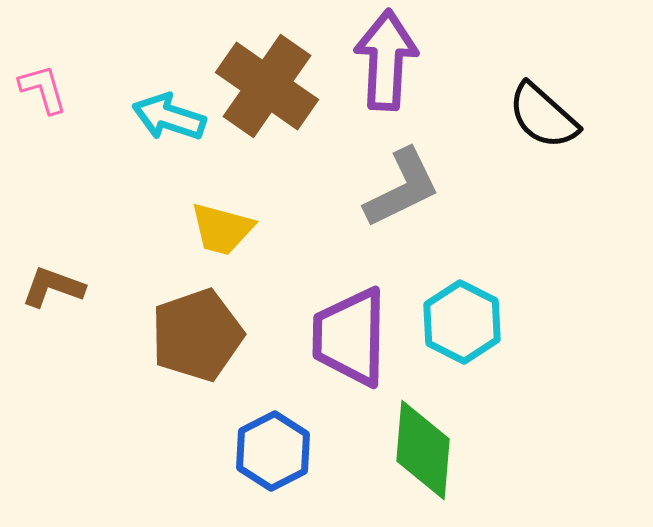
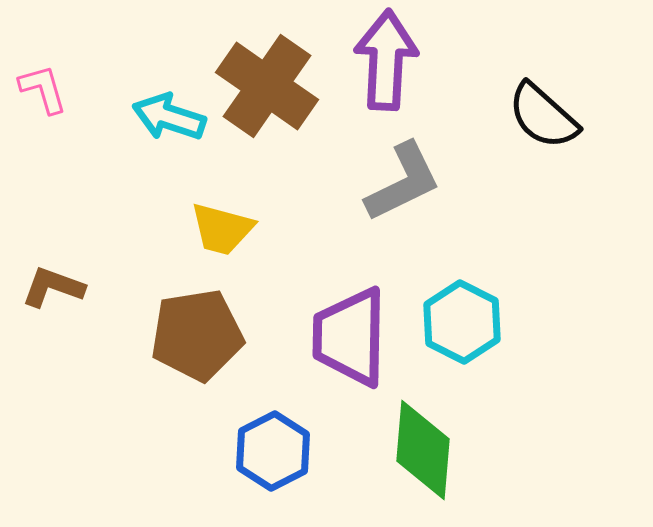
gray L-shape: moved 1 px right, 6 px up
brown pentagon: rotated 10 degrees clockwise
